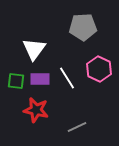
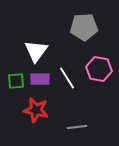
gray pentagon: moved 1 px right
white triangle: moved 2 px right, 2 px down
pink hexagon: rotated 15 degrees counterclockwise
green square: rotated 12 degrees counterclockwise
gray line: rotated 18 degrees clockwise
